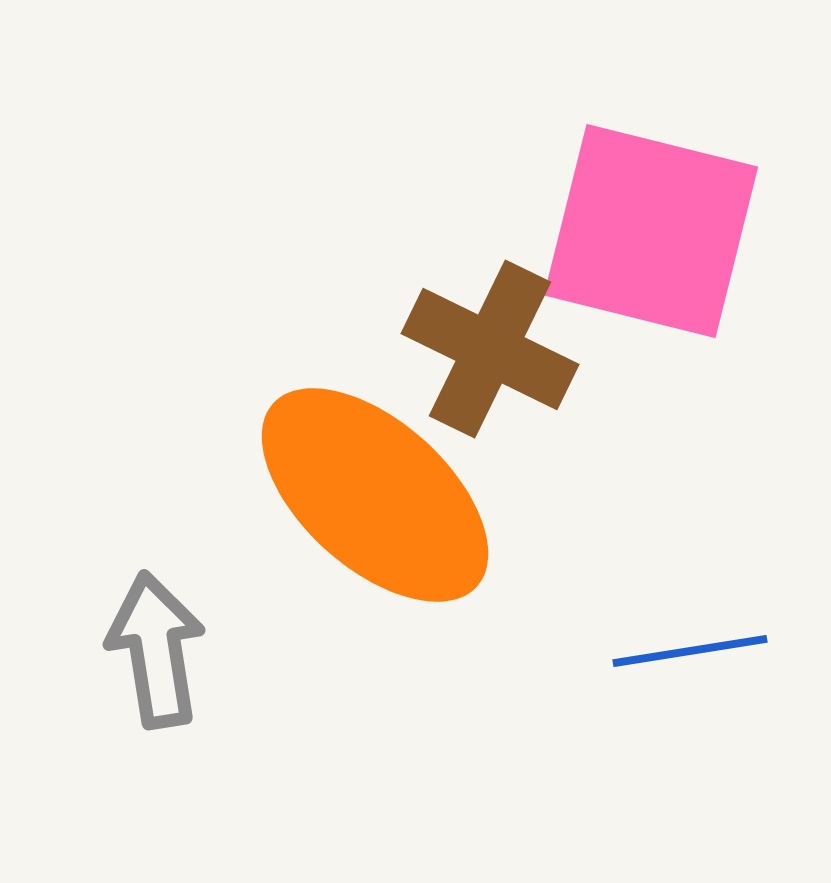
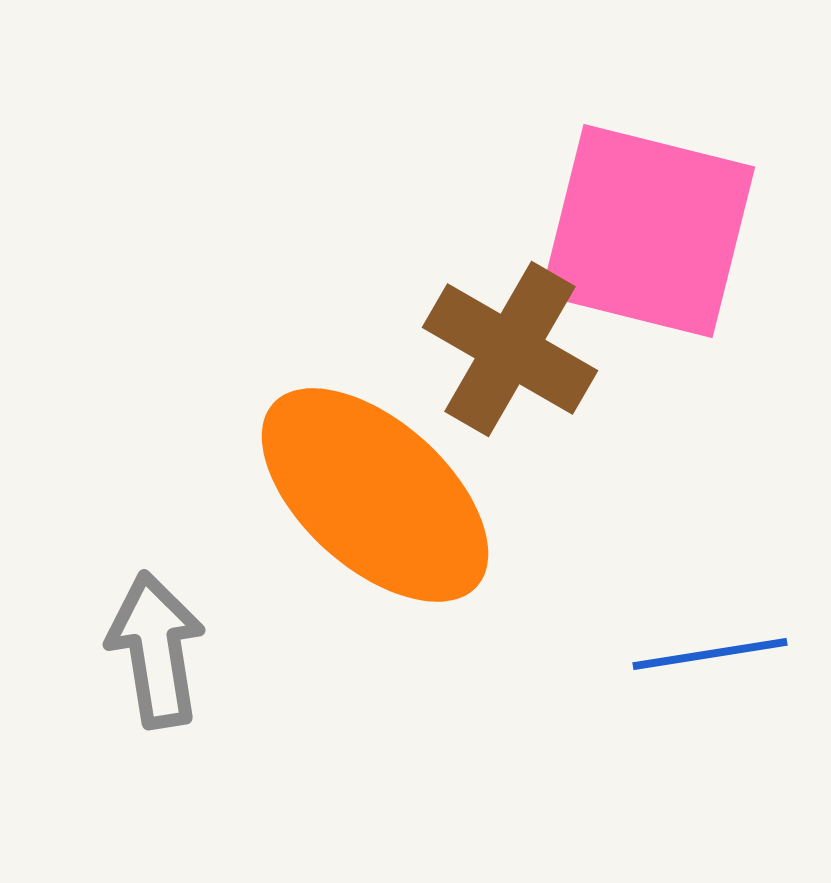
pink square: moved 3 px left
brown cross: moved 20 px right; rotated 4 degrees clockwise
blue line: moved 20 px right, 3 px down
